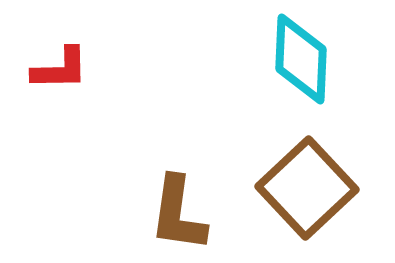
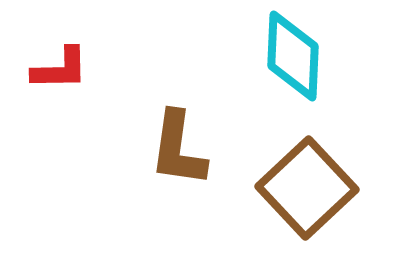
cyan diamond: moved 8 px left, 3 px up
brown L-shape: moved 65 px up
